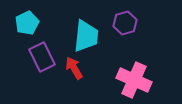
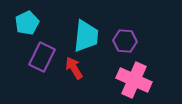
purple hexagon: moved 18 px down; rotated 20 degrees clockwise
purple rectangle: rotated 52 degrees clockwise
